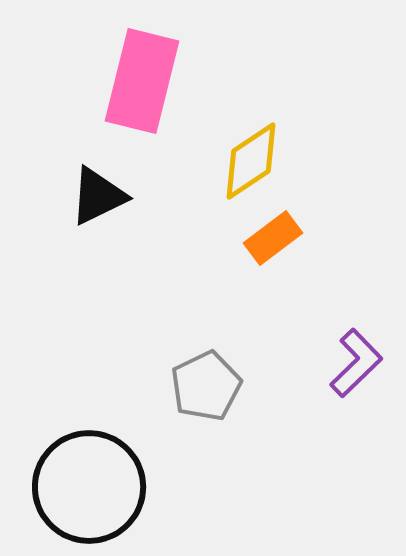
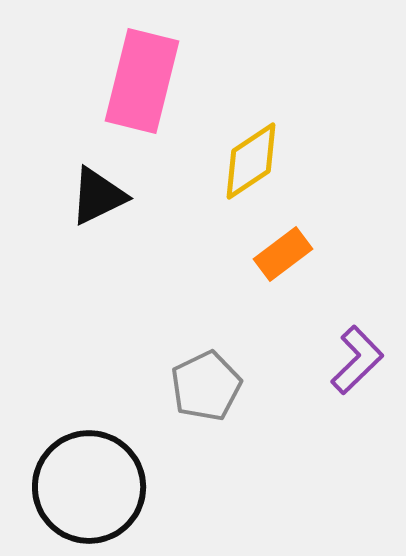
orange rectangle: moved 10 px right, 16 px down
purple L-shape: moved 1 px right, 3 px up
